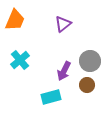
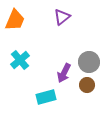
purple triangle: moved 1 px left, 7 px up
gray circle: moved 1 px left, 1 px down
purple arrow: moved 2 px down
cyan rectangle: moved 5 px left
